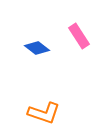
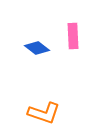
pink rectangle: moved 6 px left; rotated 30 degrees clockwise
